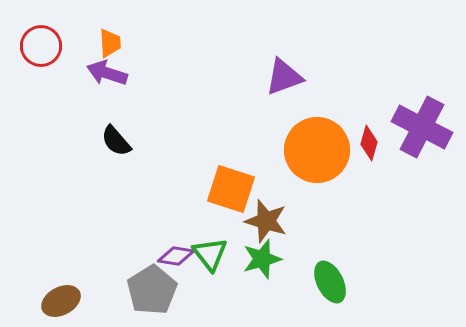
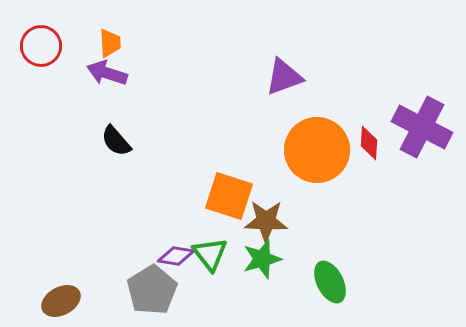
red diamond: rotated 12 degrees counterclockwise
orange square: moved 2 px left, 7 px down
brown star: rotated 15 degrees counterclockwise
